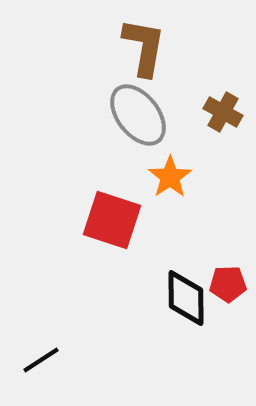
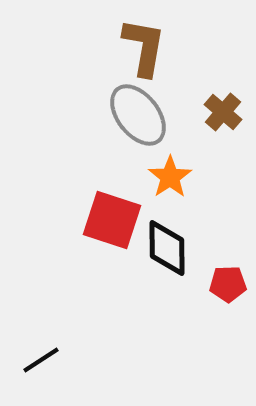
brown cross: rotated 12 degrees clockwise
black diamond: moved 19 px left, 50 px up
